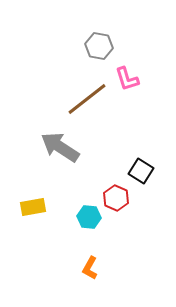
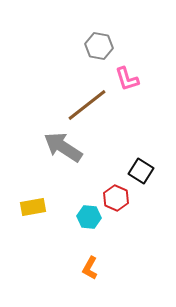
brown line: moved 6 px down
gray arrow: moved 3 px right
